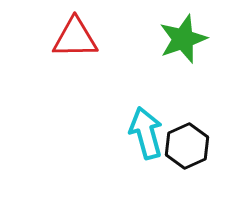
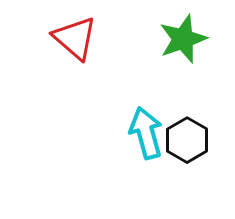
red triangle: rotated 42 degrees clockwise
black hexagon: moved 6 px up; rotated 6 degrees counterclockwise
